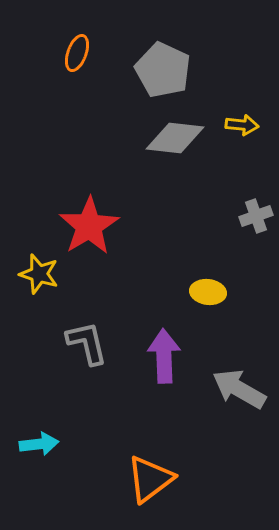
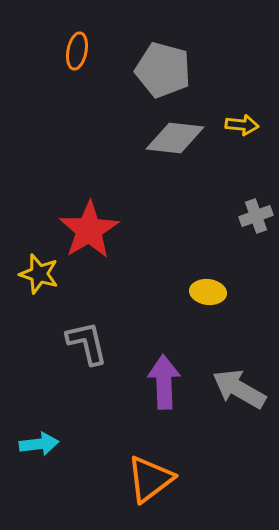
orange ellipse: moved 2 px up; rotated 9 degrees counterclockwise
gray pentagon: rotated 10 degrees counterclockwise
red star: moved 4 px down
purple arrow: moved 26 px down
